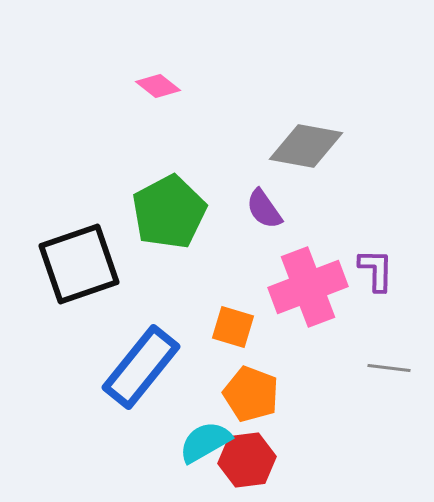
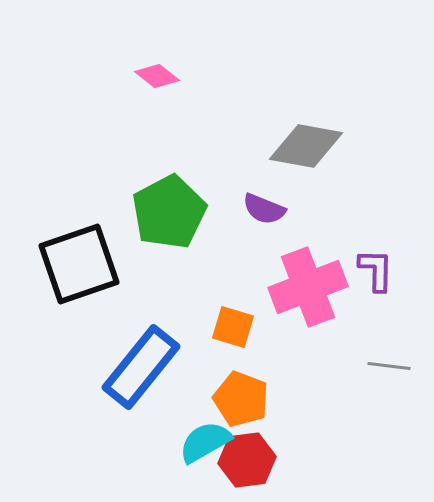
pink diamond: moved 1 px left, 10 px up
purple semicircle: rotated 33 degrees counterclockwise
gray line: moved 2 px up
orange pentagon: moved 10 px left, 5 px down
